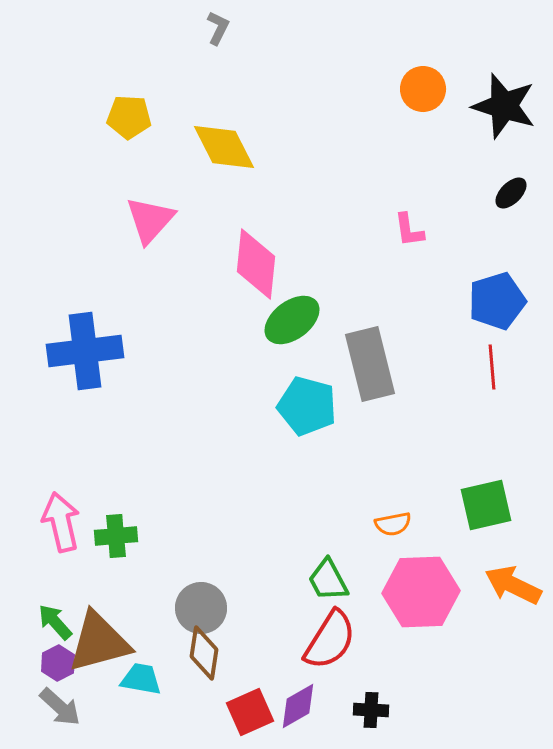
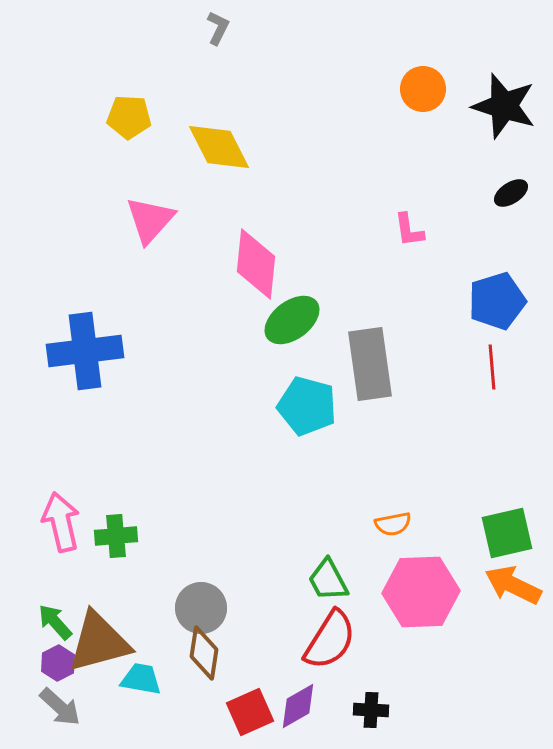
yellow diamond: moved 5 px left
black ellipse: rotated 12 degrees clockwise
gray rectangle: rotated 6 degrees clockwise
green square: moved 21 px right, 28 px down
